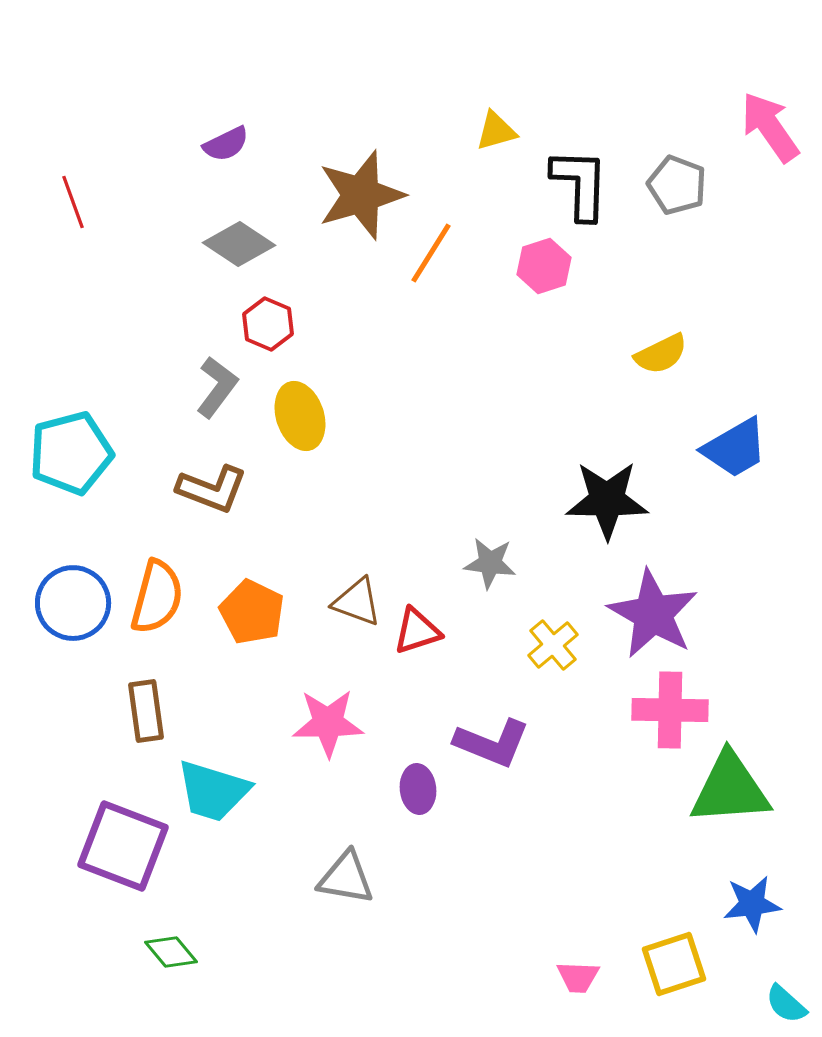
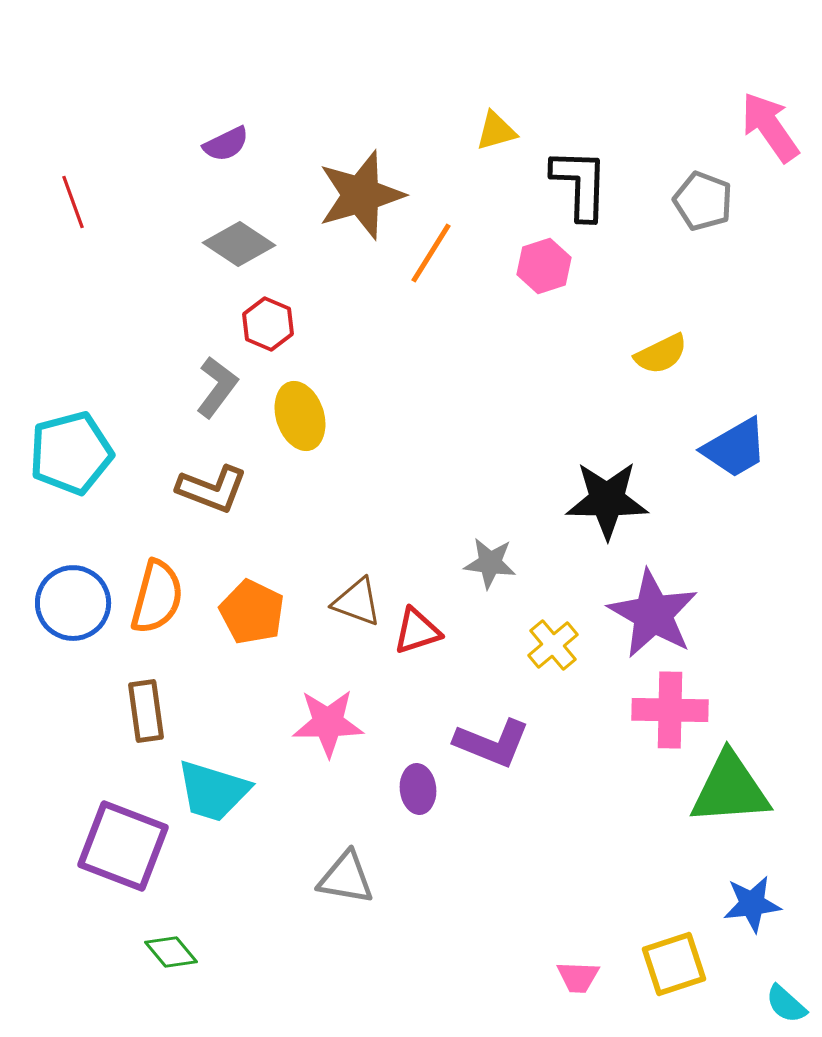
gray pentagon: moved 26 px right, 16 px down
